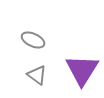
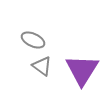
gray triangle: moved 5 px right, 9 px up
